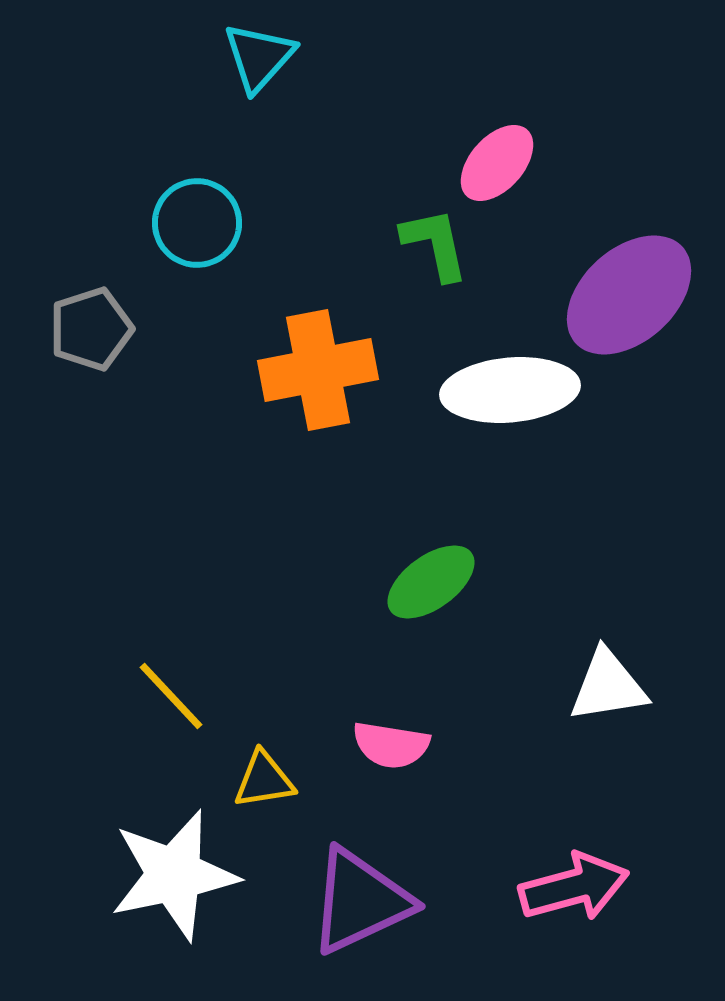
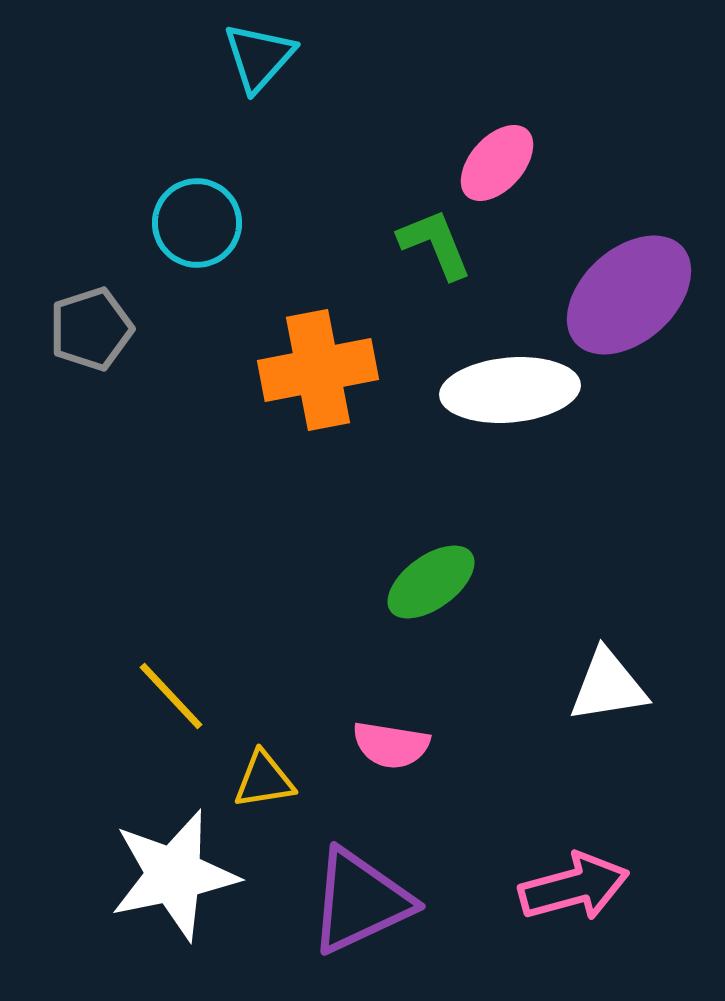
green L-shape: rotated 10 degrees counterclockwise
